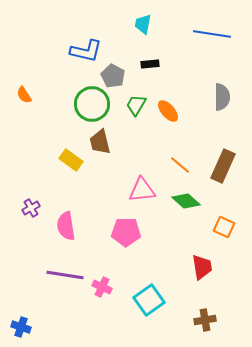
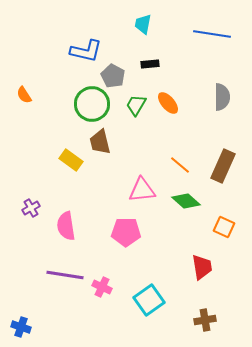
orange ellipse: moved 8 px up
